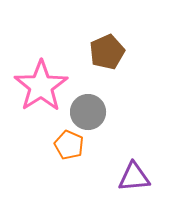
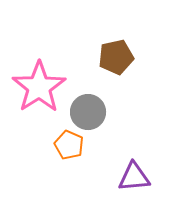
brown pentagon: moved 9 px right, 5 px down; rotated 12 degrees clockwise
pink star: moved 2 px left, 1 px down
